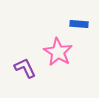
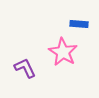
pink star: moved 5 px right
